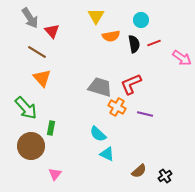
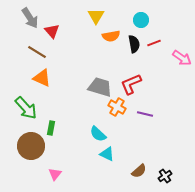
orange triangle: rotated 24 degrees counterclockwise
